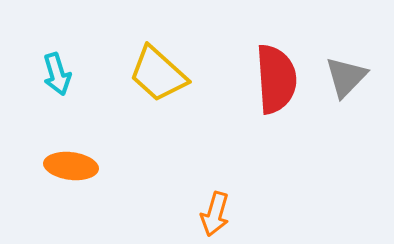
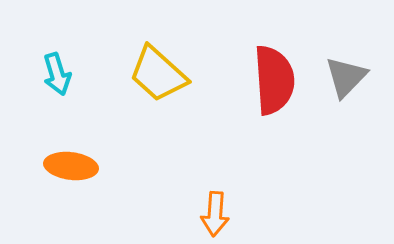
red semicircle: moved 2 px left, 1 px down
orange arrow: rotated 12 degrees counterclockwise
